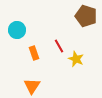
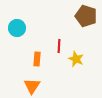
cyan circle: moved 2 px up
red line: rotated 32 degrees clockwise
orange rectangle: moved 3 px right, 6 px down; rotated 24 degrees clockwise
